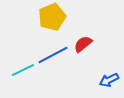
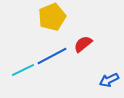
blue line: moved 1 px left, 1 px down
